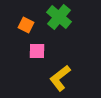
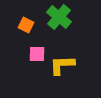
pink square: moved 3 px down
yellow L-shape: moved 2 px right, 13 px up; rotated 36 degrees clockwise
